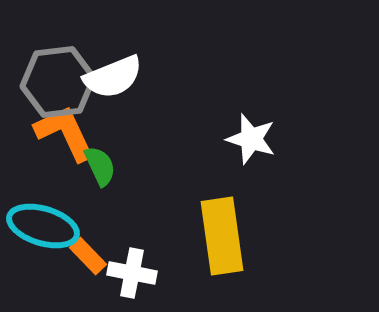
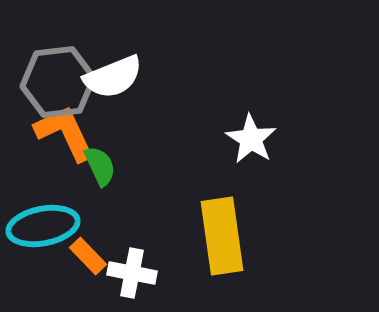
white star: rotated 15 degrees clockwise
cyan ellipse: rotated 28 degrees counterclockwise
